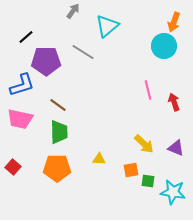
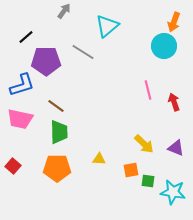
gray arrow: moved 9 px left
brown line: moved 2 px left, 1 px down
red square: moved 1 px up
